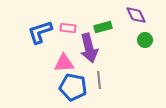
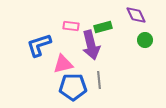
pink rectangle: moved 3 px right, 2 px up
blue L-shape: moved 1 px left, 13 px down
purple arrow: moved 2 px right, 3 px up
pink triangle: moved 1 px left, 1 px down; rotated 10 degrees counterclockwise
blue pentagon: rotated 12 degrees counterclockwise
